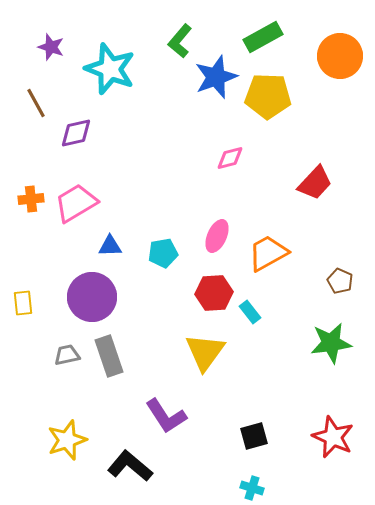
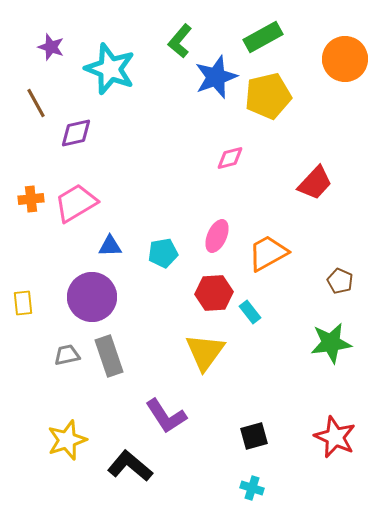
orange circle: moved 5 px right, 3 px down
yellow pentagon: rotated 15 degrees counterclockwise
red star: moved 2 px right
